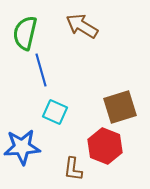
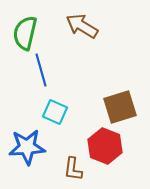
blue star: moved 5 px right
